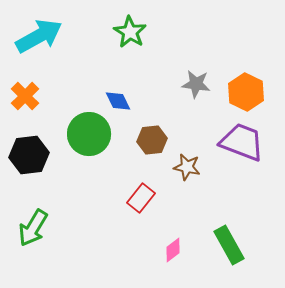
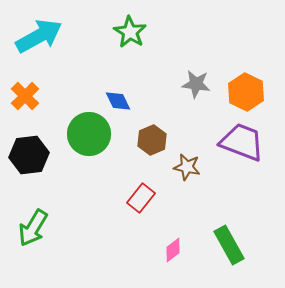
brown hexagon: rotated 16 degrees counterclockwise
